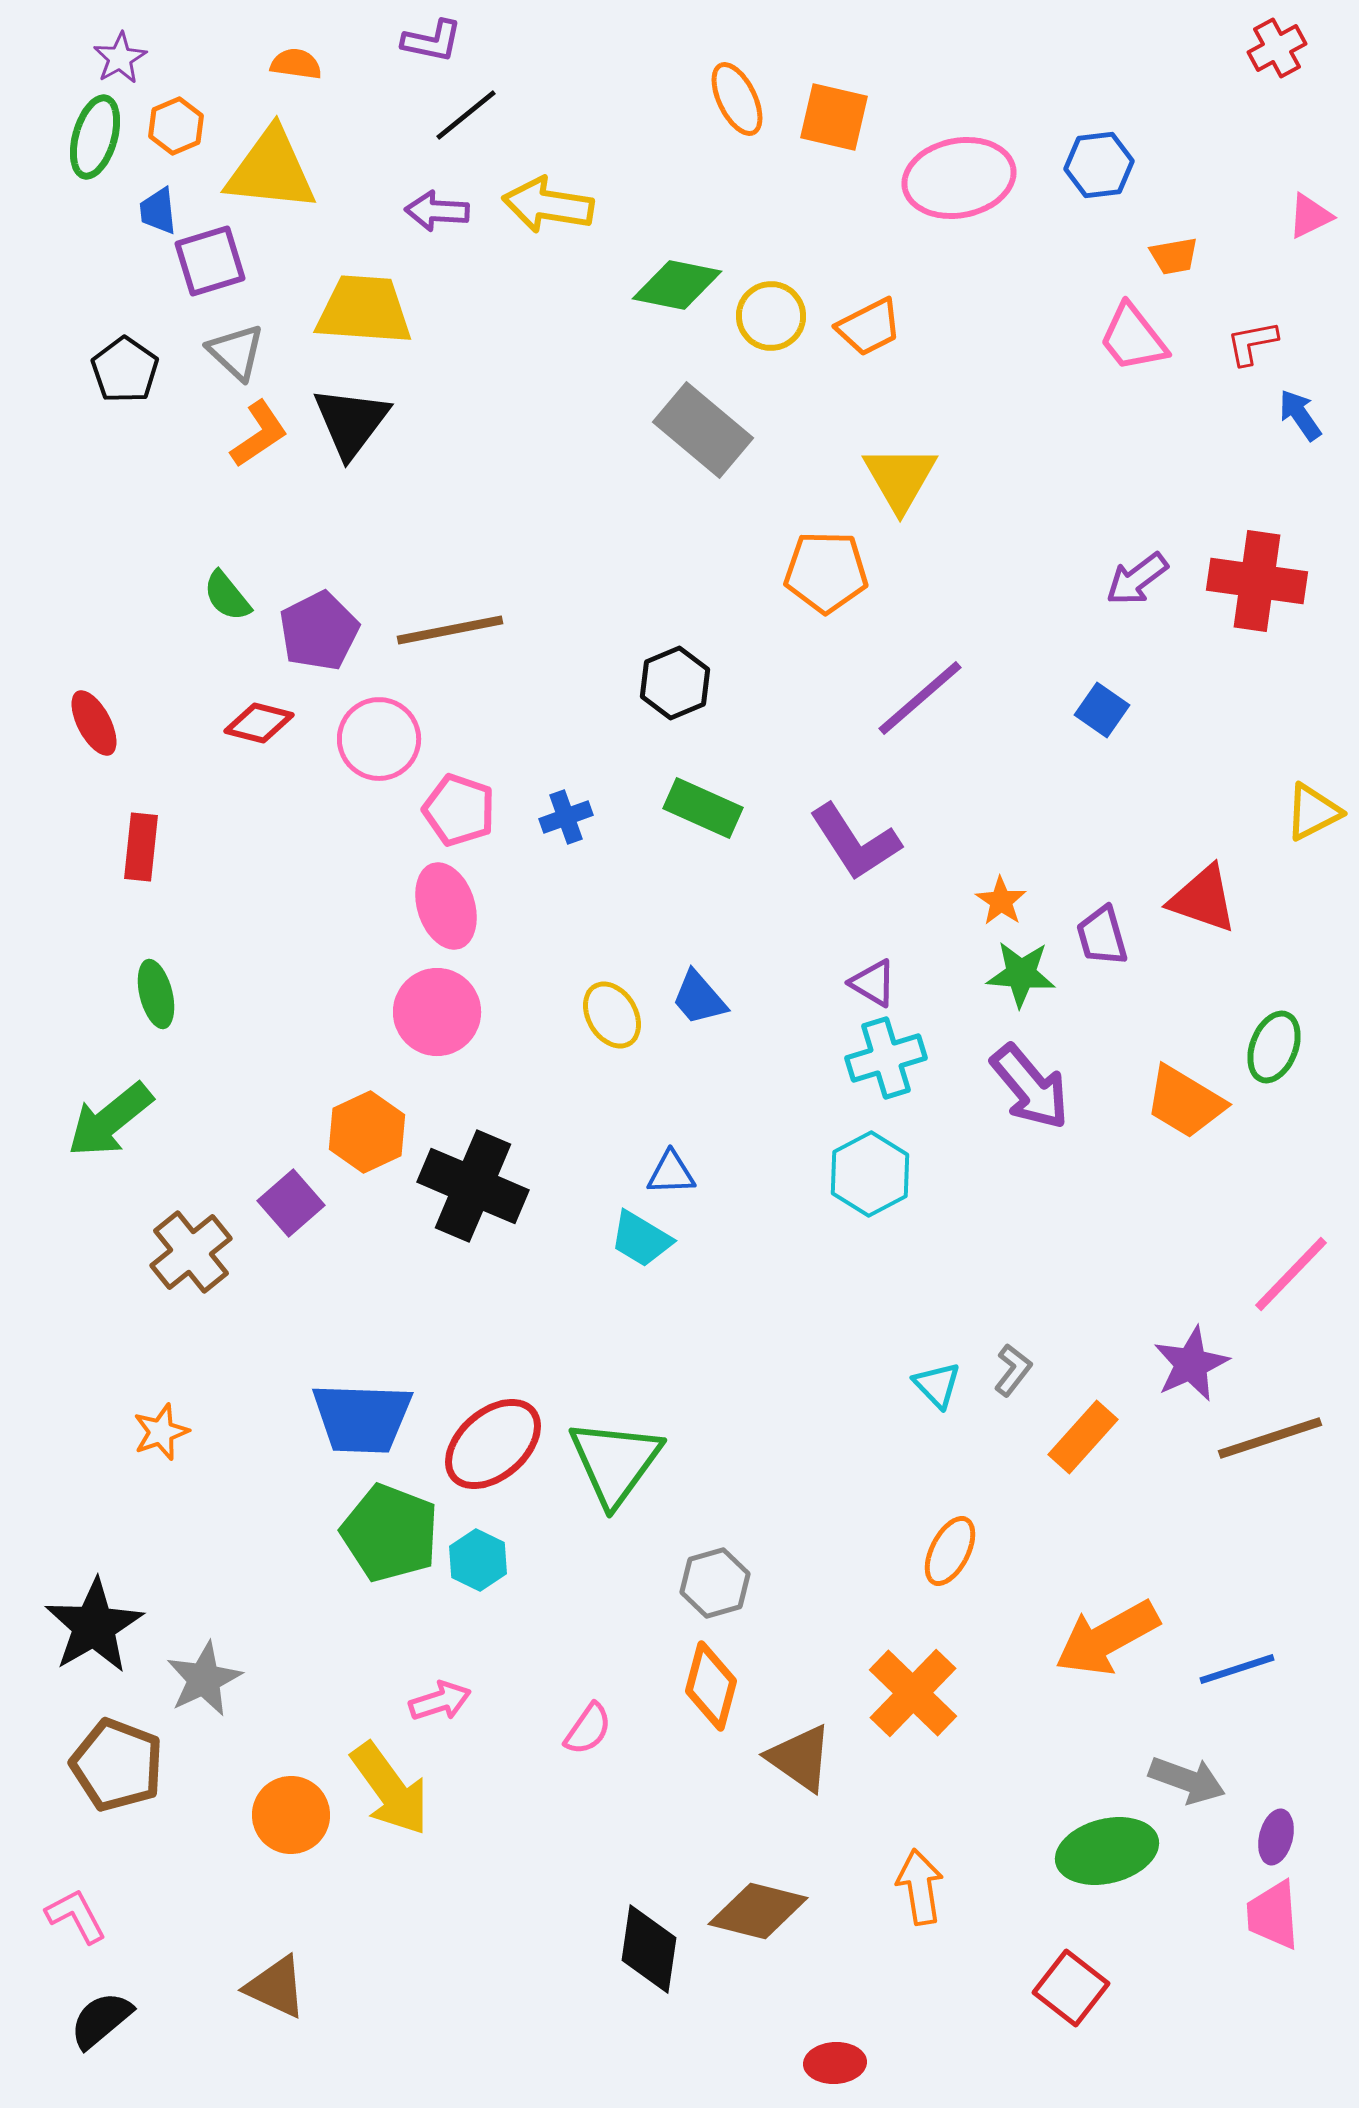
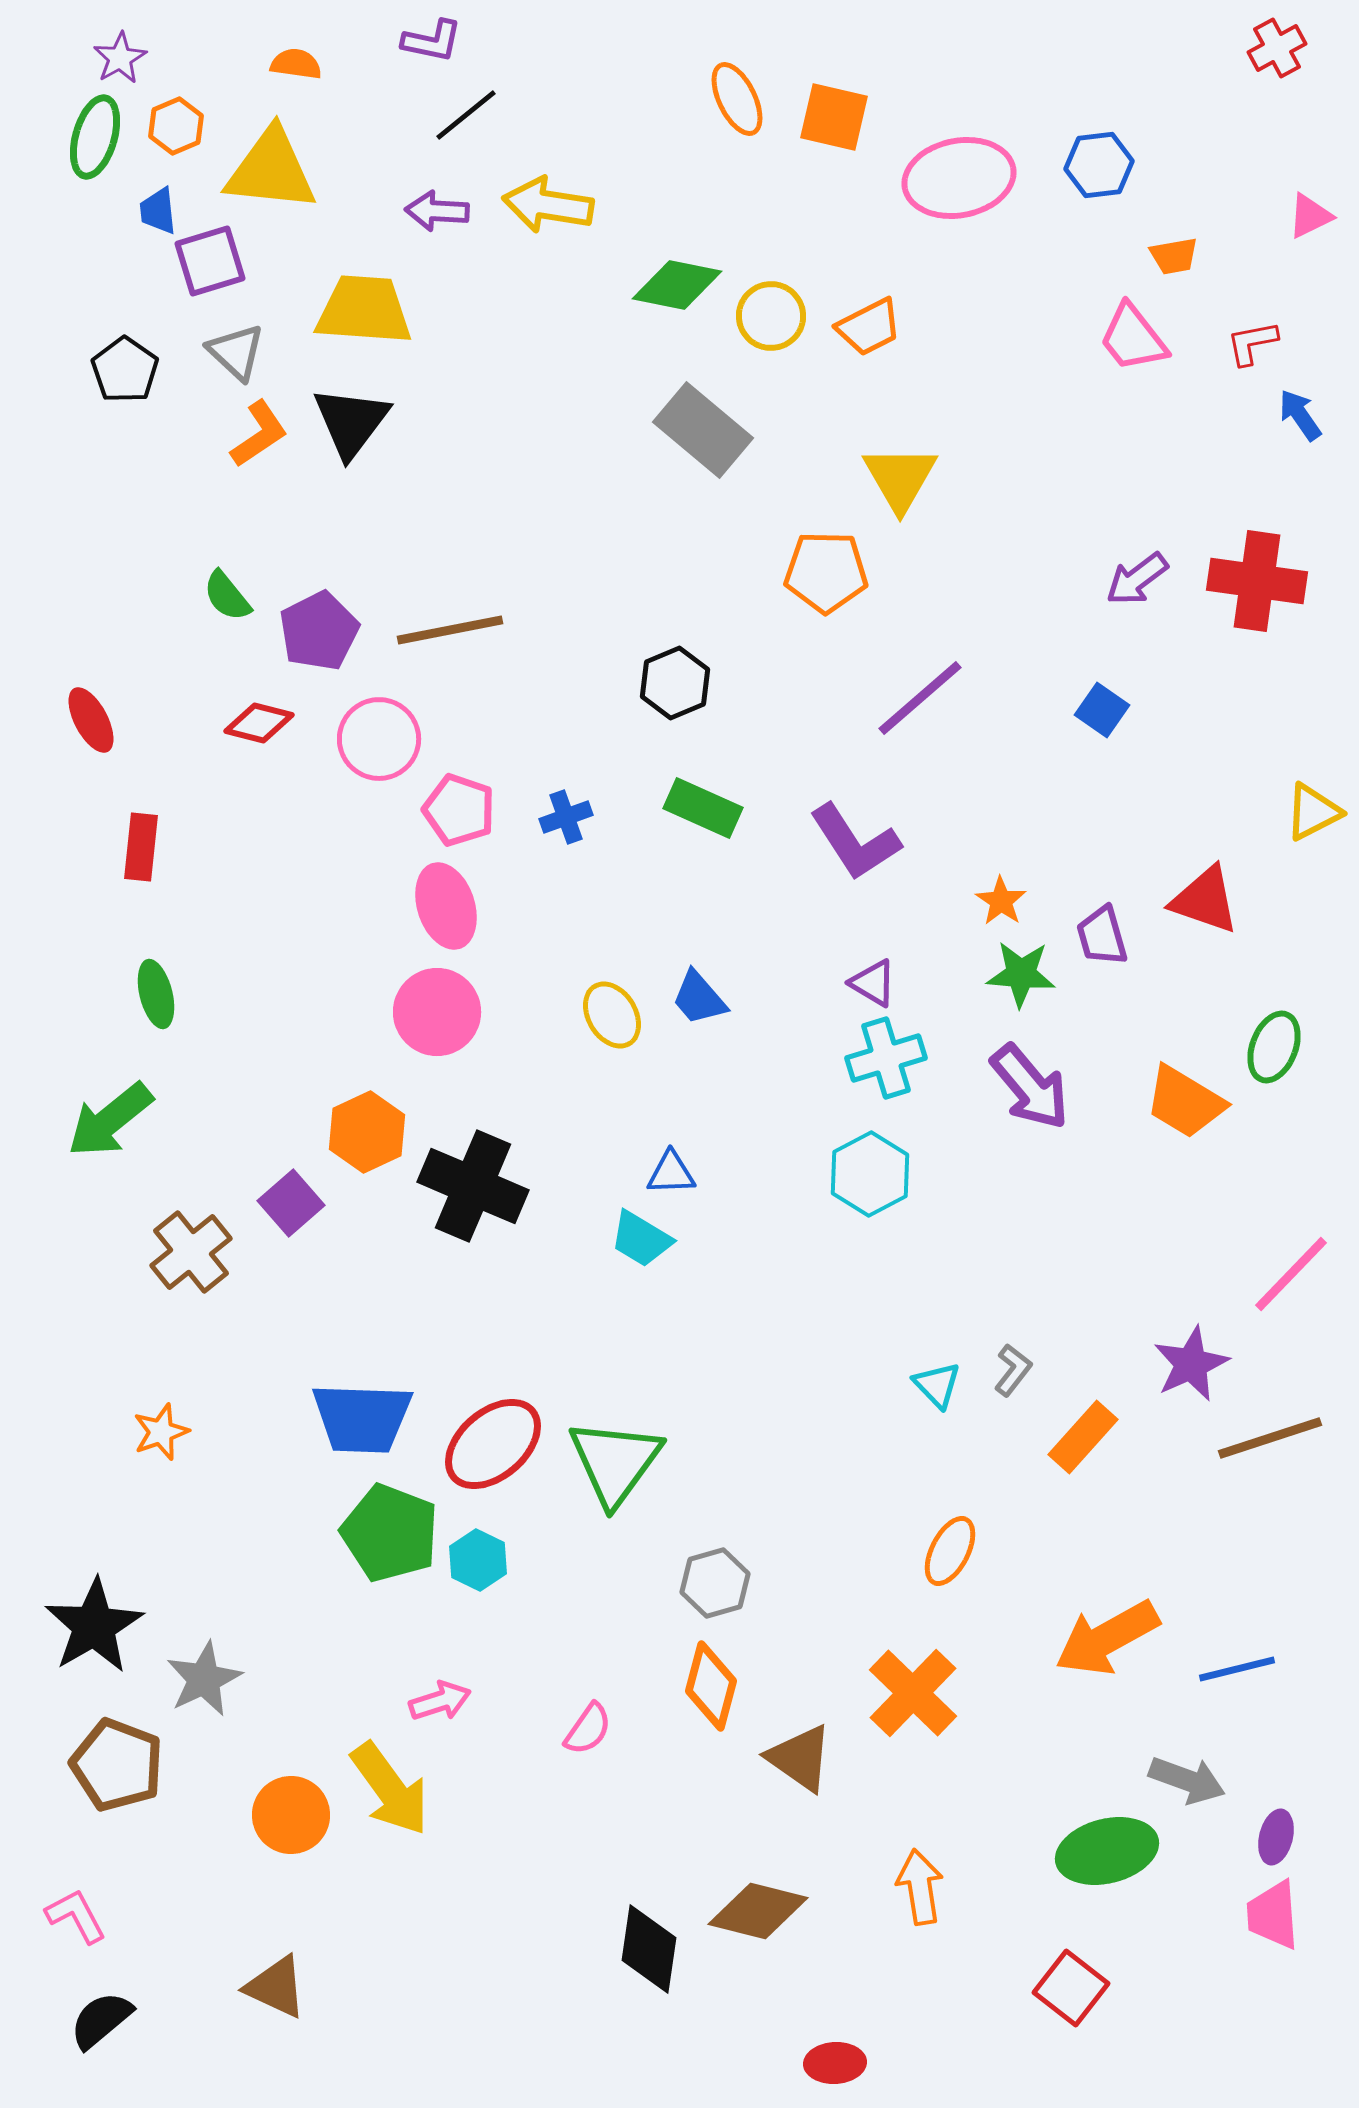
red ellipse at (94, 723): moved 3 px left, 3 px up
red triangle at (1203, 899): moved 2 px right, 1 px down
blue line at (1237, 1669): rotated 4 degrees clockwise
